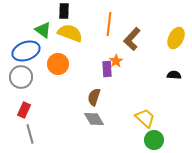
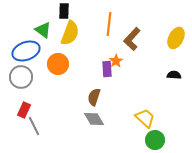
yellow semicircle: rotated 90 degrees clockwise
gray line: moved 4 px right, 8 px up; rotated 12 degrees counterclockwise
green circle: moved 1 px right
